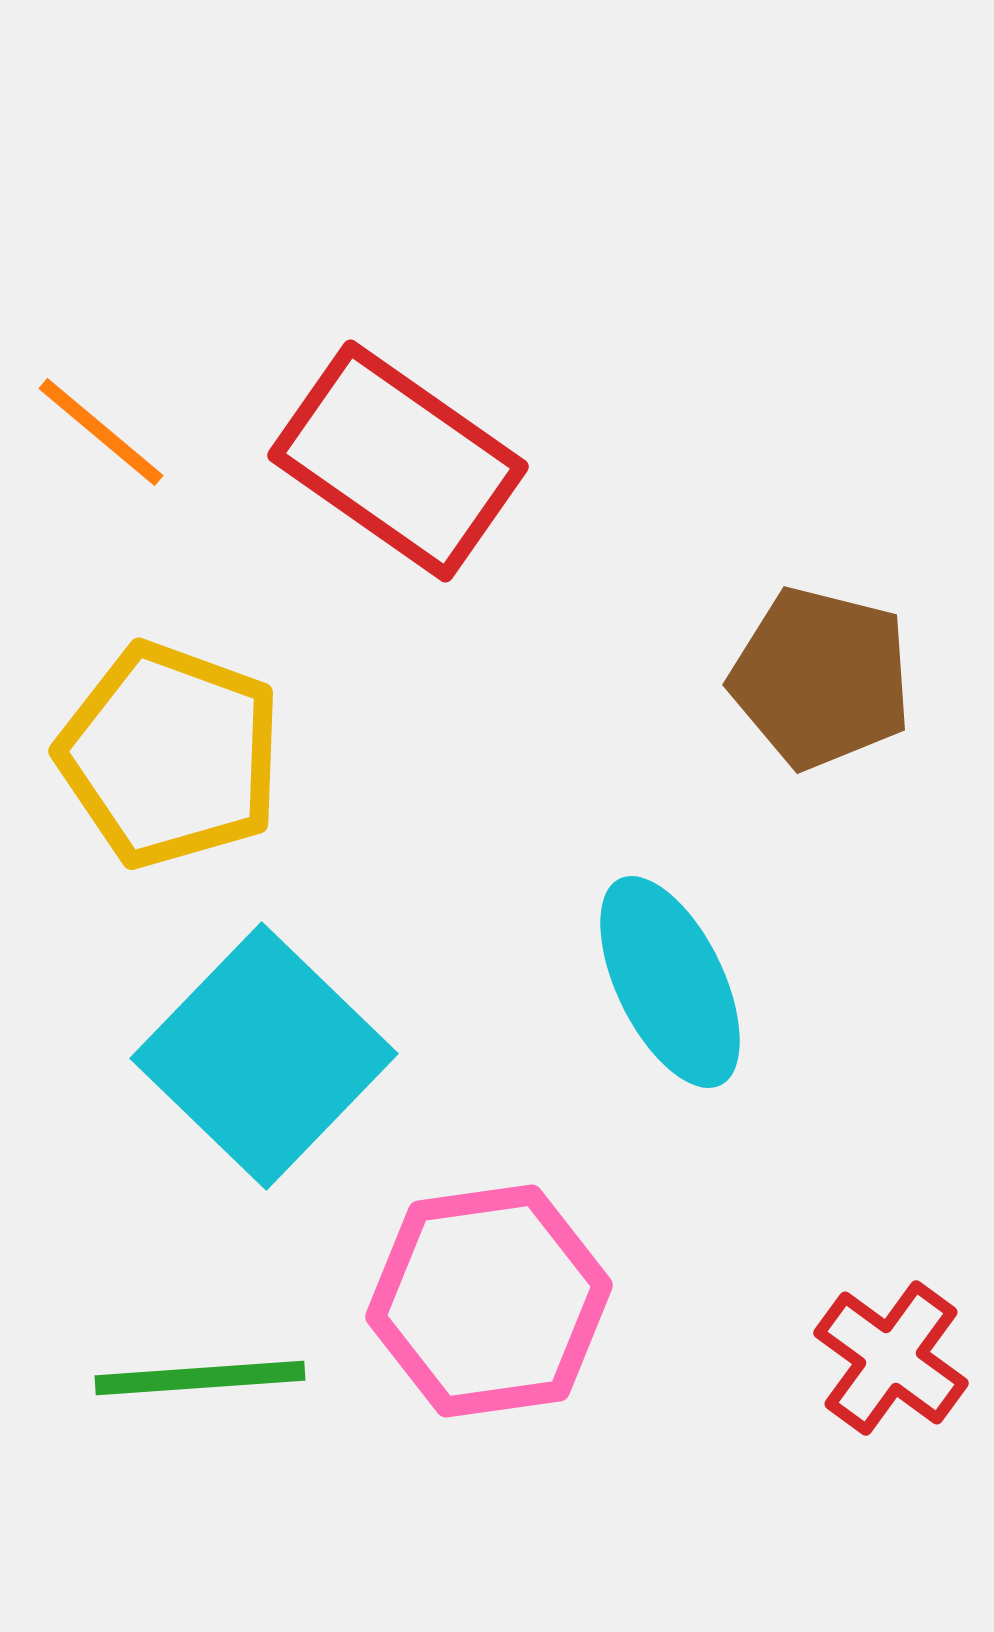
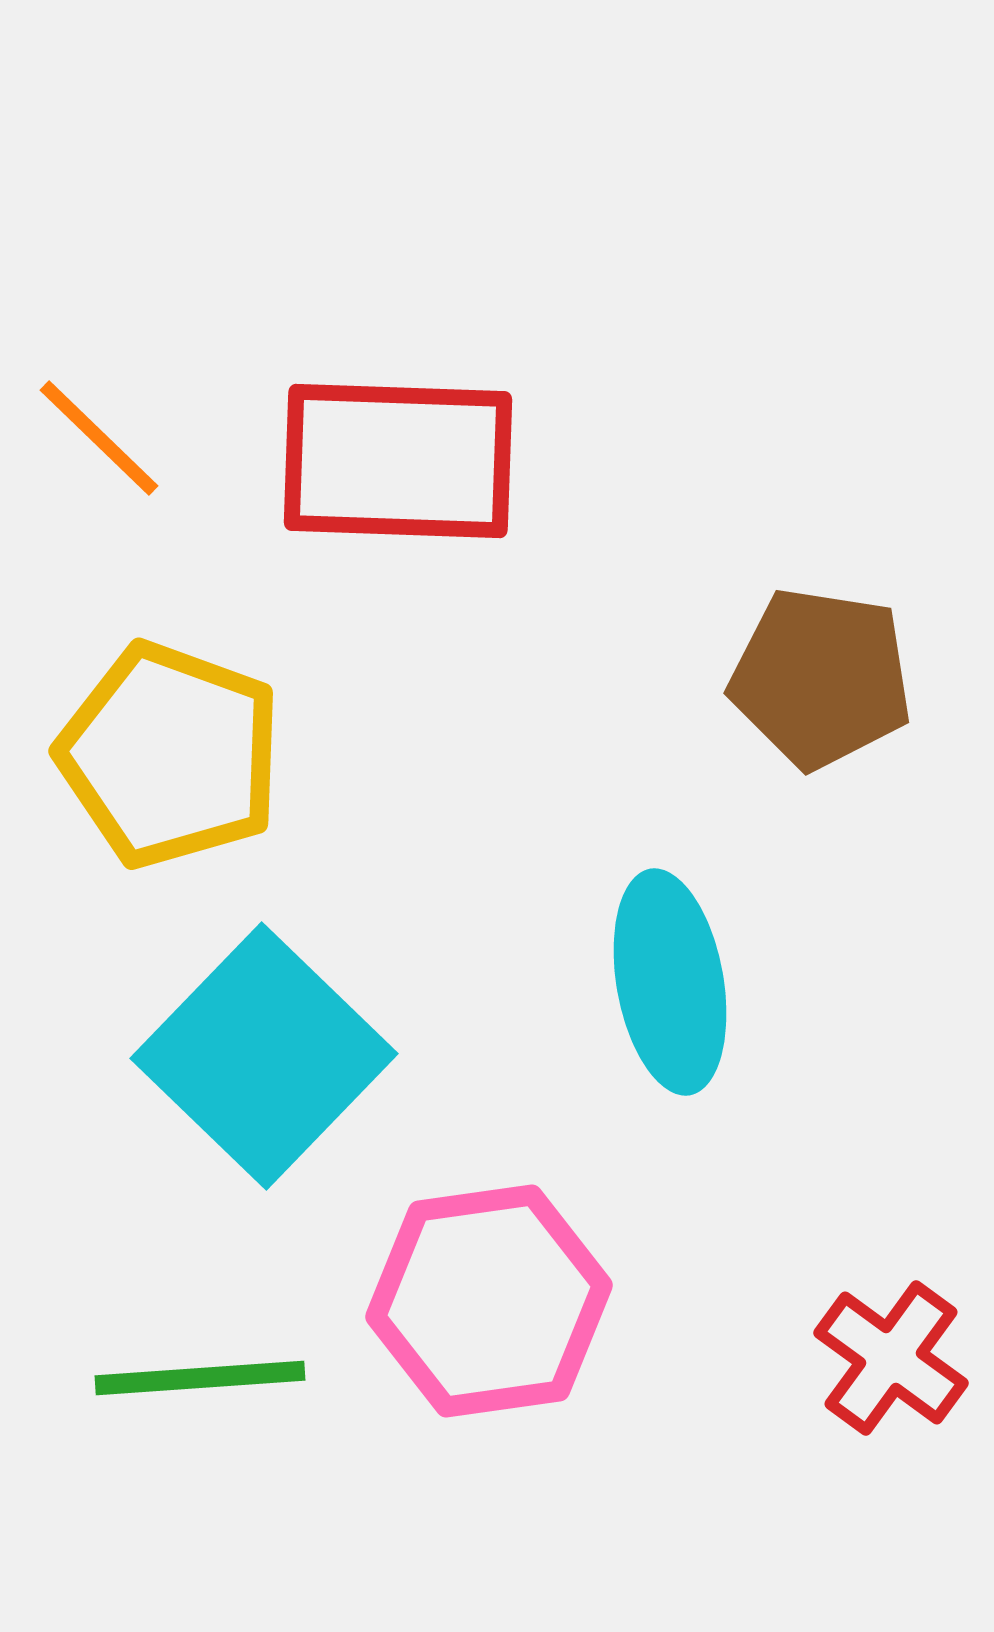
orange line: moved 2 px left, 6 px down; rotated 4 degrees clockwise
red rectangle: rotated 33 degrees counterclockwise
brown pentagon: rotated 5 degrees counterclockwise
cyan ellipse: rotated 16 degrees clockwise
